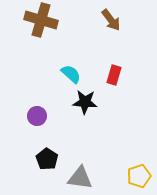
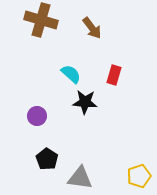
brown arrow: moved 19 px left, 8 px down
